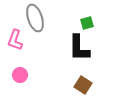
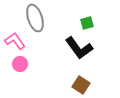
pink L-shape: moved 1 px down; rotated 125 degrees clockwise
black L-shape: rotated 36 degrees counterclockwise
pink circle: moved 11 px up
brown square: moved 2 px left
